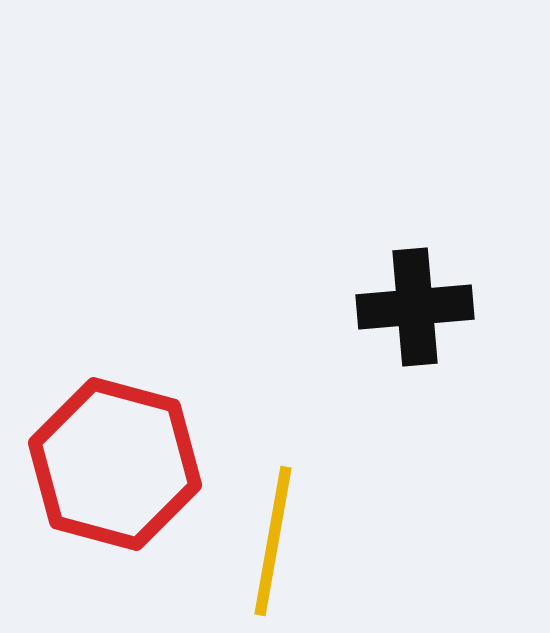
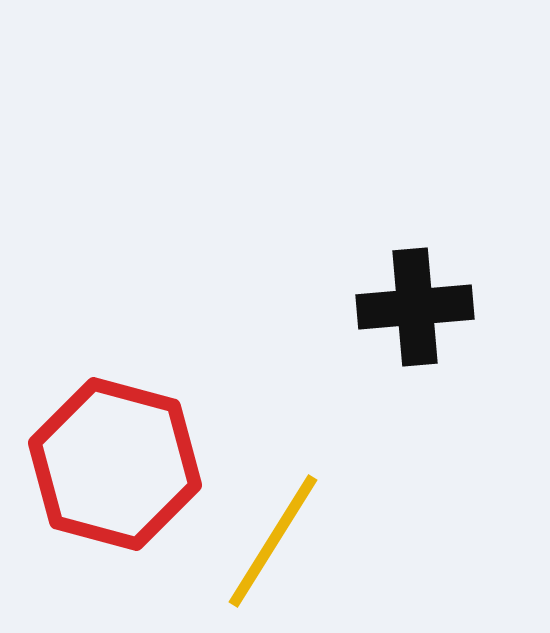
yellow line: rotated 22 degrees clockwise
